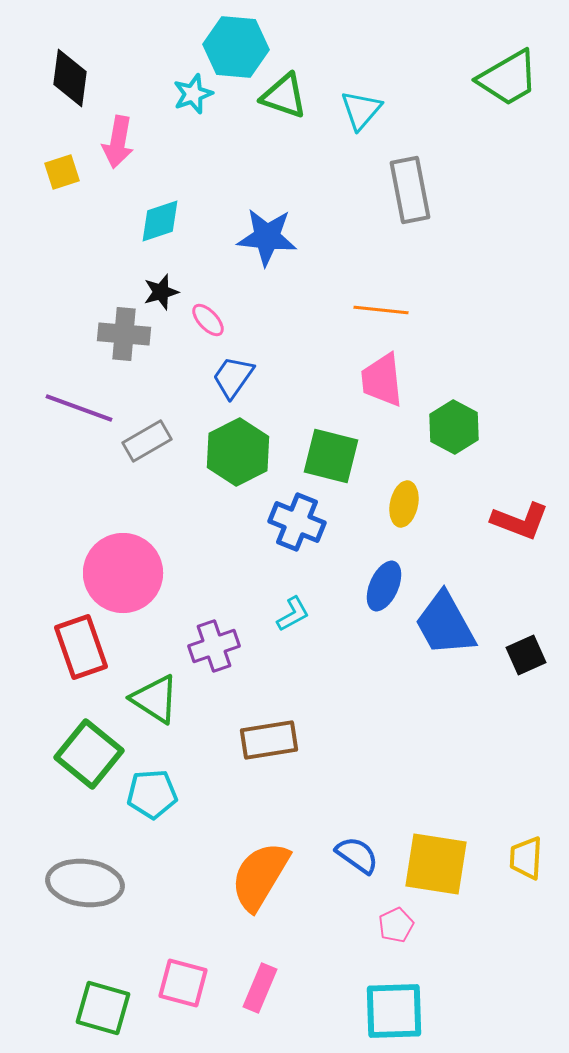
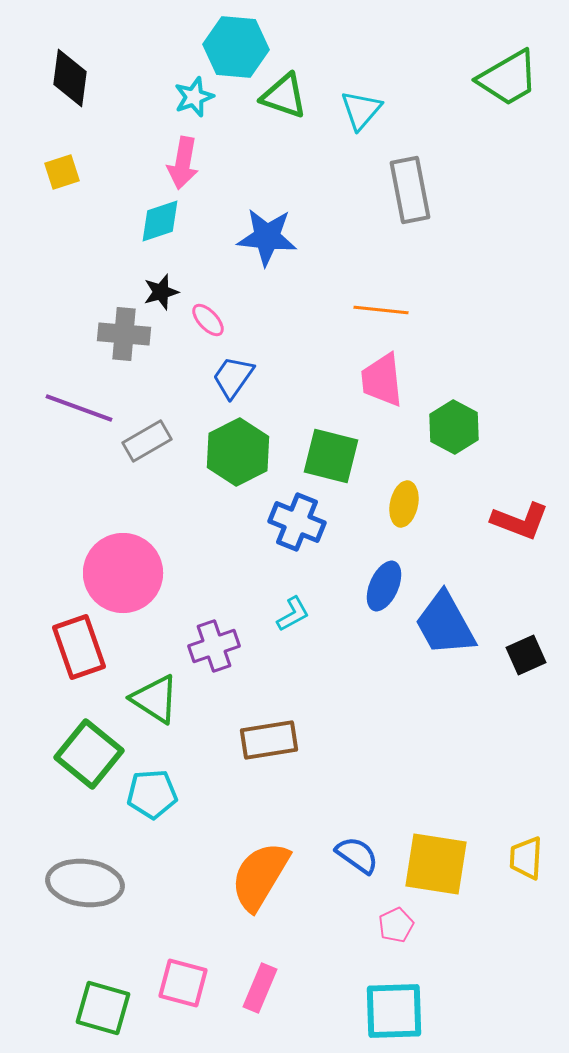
cyan star at (193, 94): moved 1 px right, 3 px down
pink arrow at (118, 142): moved 65 px right, 21 px down
red rectangle at (81, 647): moved 2 px left
